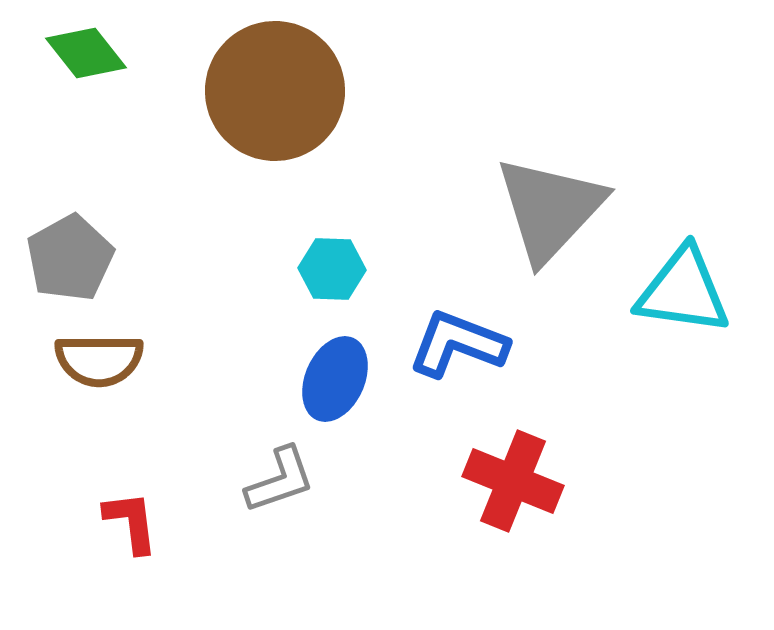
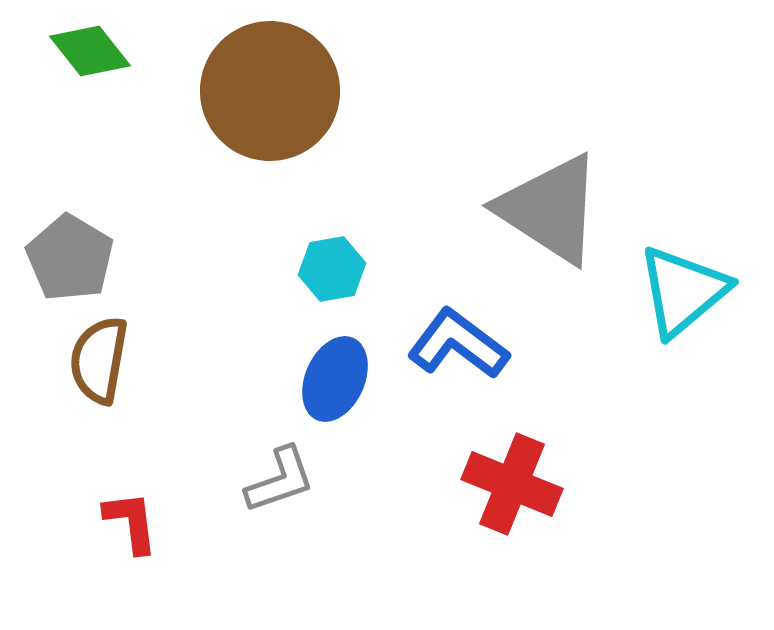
green diamond: moved 4 px right, 2 px up
brown circle: moved 5 px left
gray triangle: rotated 40 degrees counterclockwise
gray pentagon: rotated 12 degrees counterclockwise
cyan hexagon: rotated 12 degrees counterclockwise
cyan triangle: rotated 48 degrees counterclockwise
blue L-shape: rotated 16 degrees clockwise
brown semicircle: rotated 100 degrees clockwise
red cross: moved 1 px left, 3 px down
